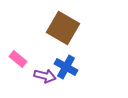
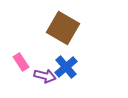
pink rectangle: moved 3 px right, 3 px down; rotated 18 degrees clockwise
blue cross: rotated 20 degrees clockwise
